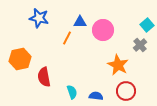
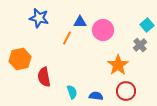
orange star: rotated 10 degrees clockwise
